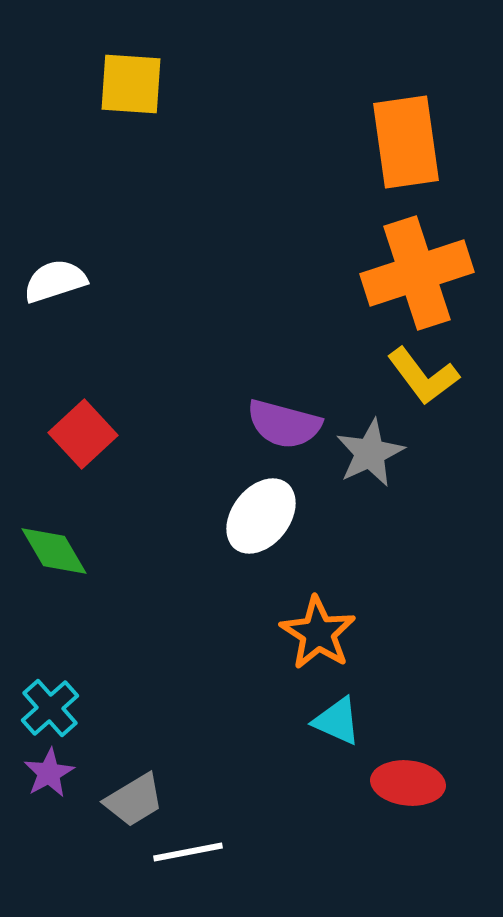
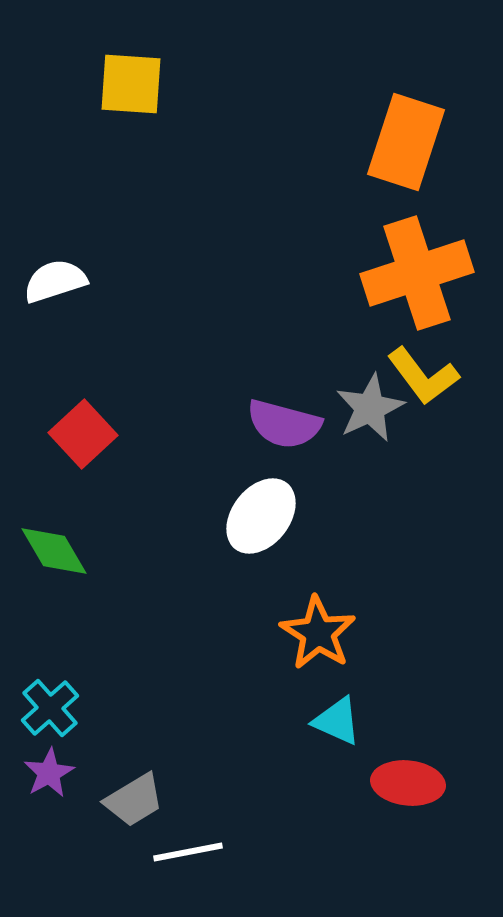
orange rectangle: rotated 26 degrees clockwise
gray star: moved 45 px up
